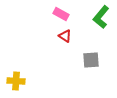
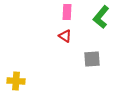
pink rectangle: moved 6 px right, 2 px up; rotated 63 degrees clockwise
gray square: moved 1 px right, 1 px up
